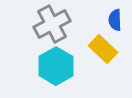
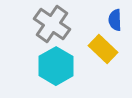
gray cross: rotated 27 degrees counterclockwise
